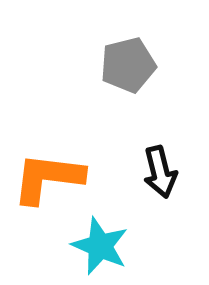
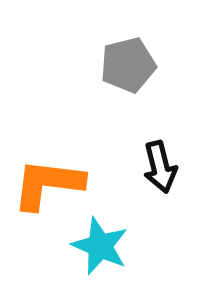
black arrow: moved 5 px up
orange L-shape: moved 6 px down
